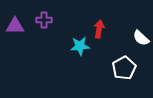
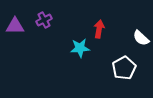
purple cross: rotated 28 degrees counterclockwise
cyan star: moved 2 px down
